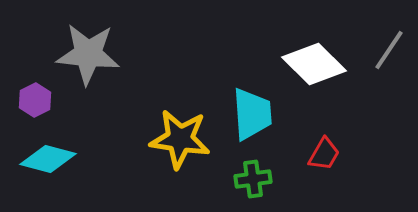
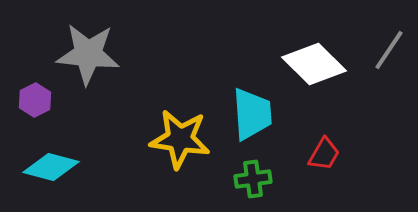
cyan diamond: moved 3 px right, 8 px down
